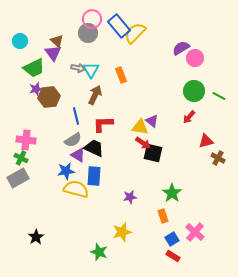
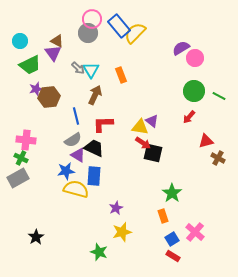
brown triangle at (57, 41): rotated 16 degrees counterclockwise
green trapezoid at (34, 68): moved 4 px left, 3 px up
gray arrow at (78, 68): rotated 32 degrees clockwise
purple star at (130, 197): moved 14 px left, 11 px down; rotated 16 degrees counterclockwise
